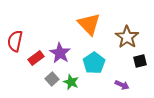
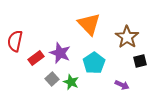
purple star: rotated 10 degrees counterclockwise
